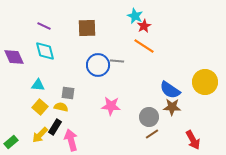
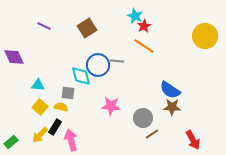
brown square: rotated 30 degrees counterclockwise
cyan diamond: moved 36 px right, 25 px down
yellow circle: moved 46 px up
gray circle: moved 6 px left, 1 px down
